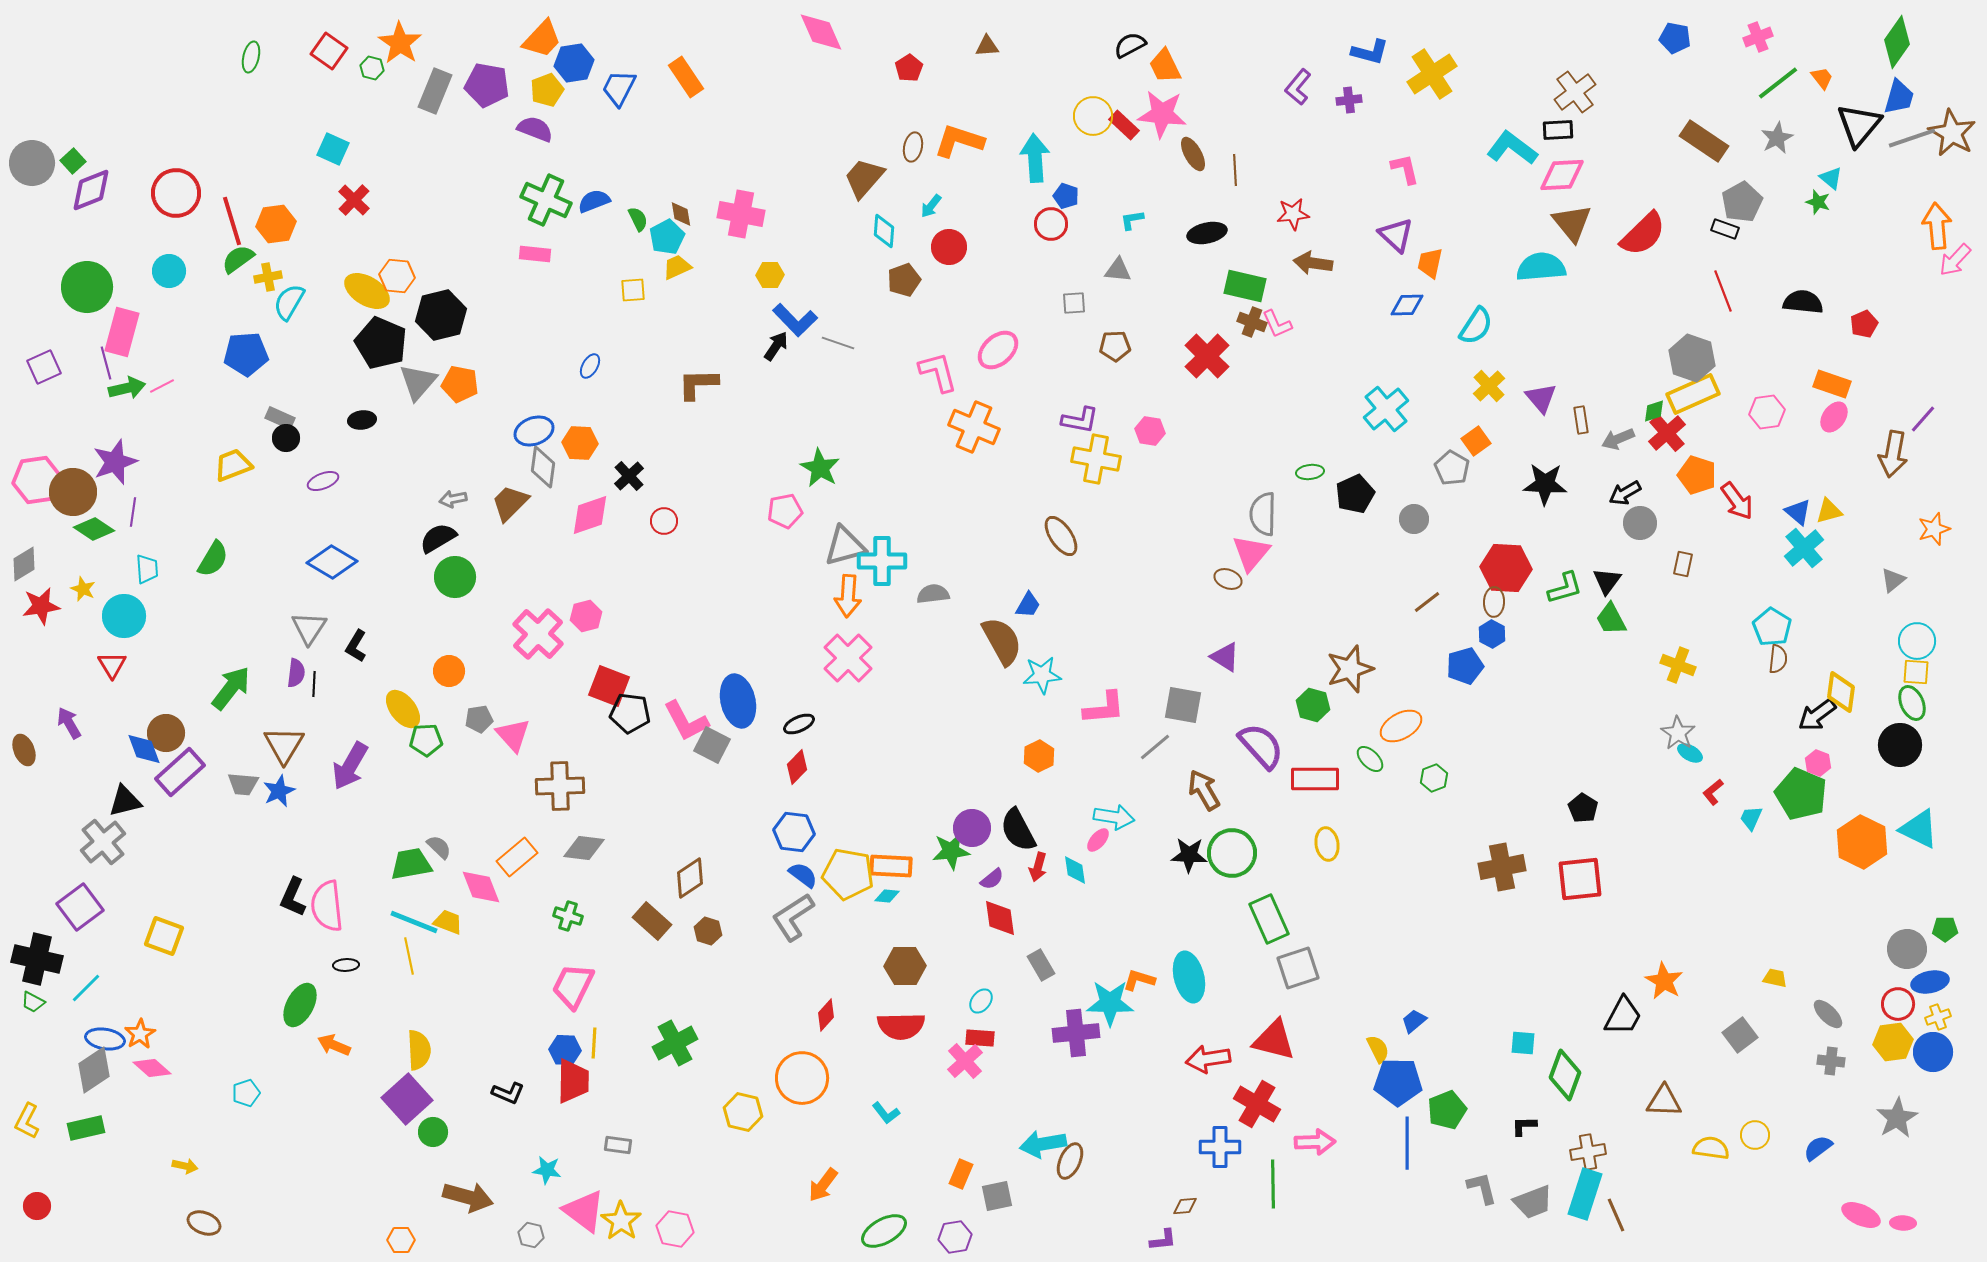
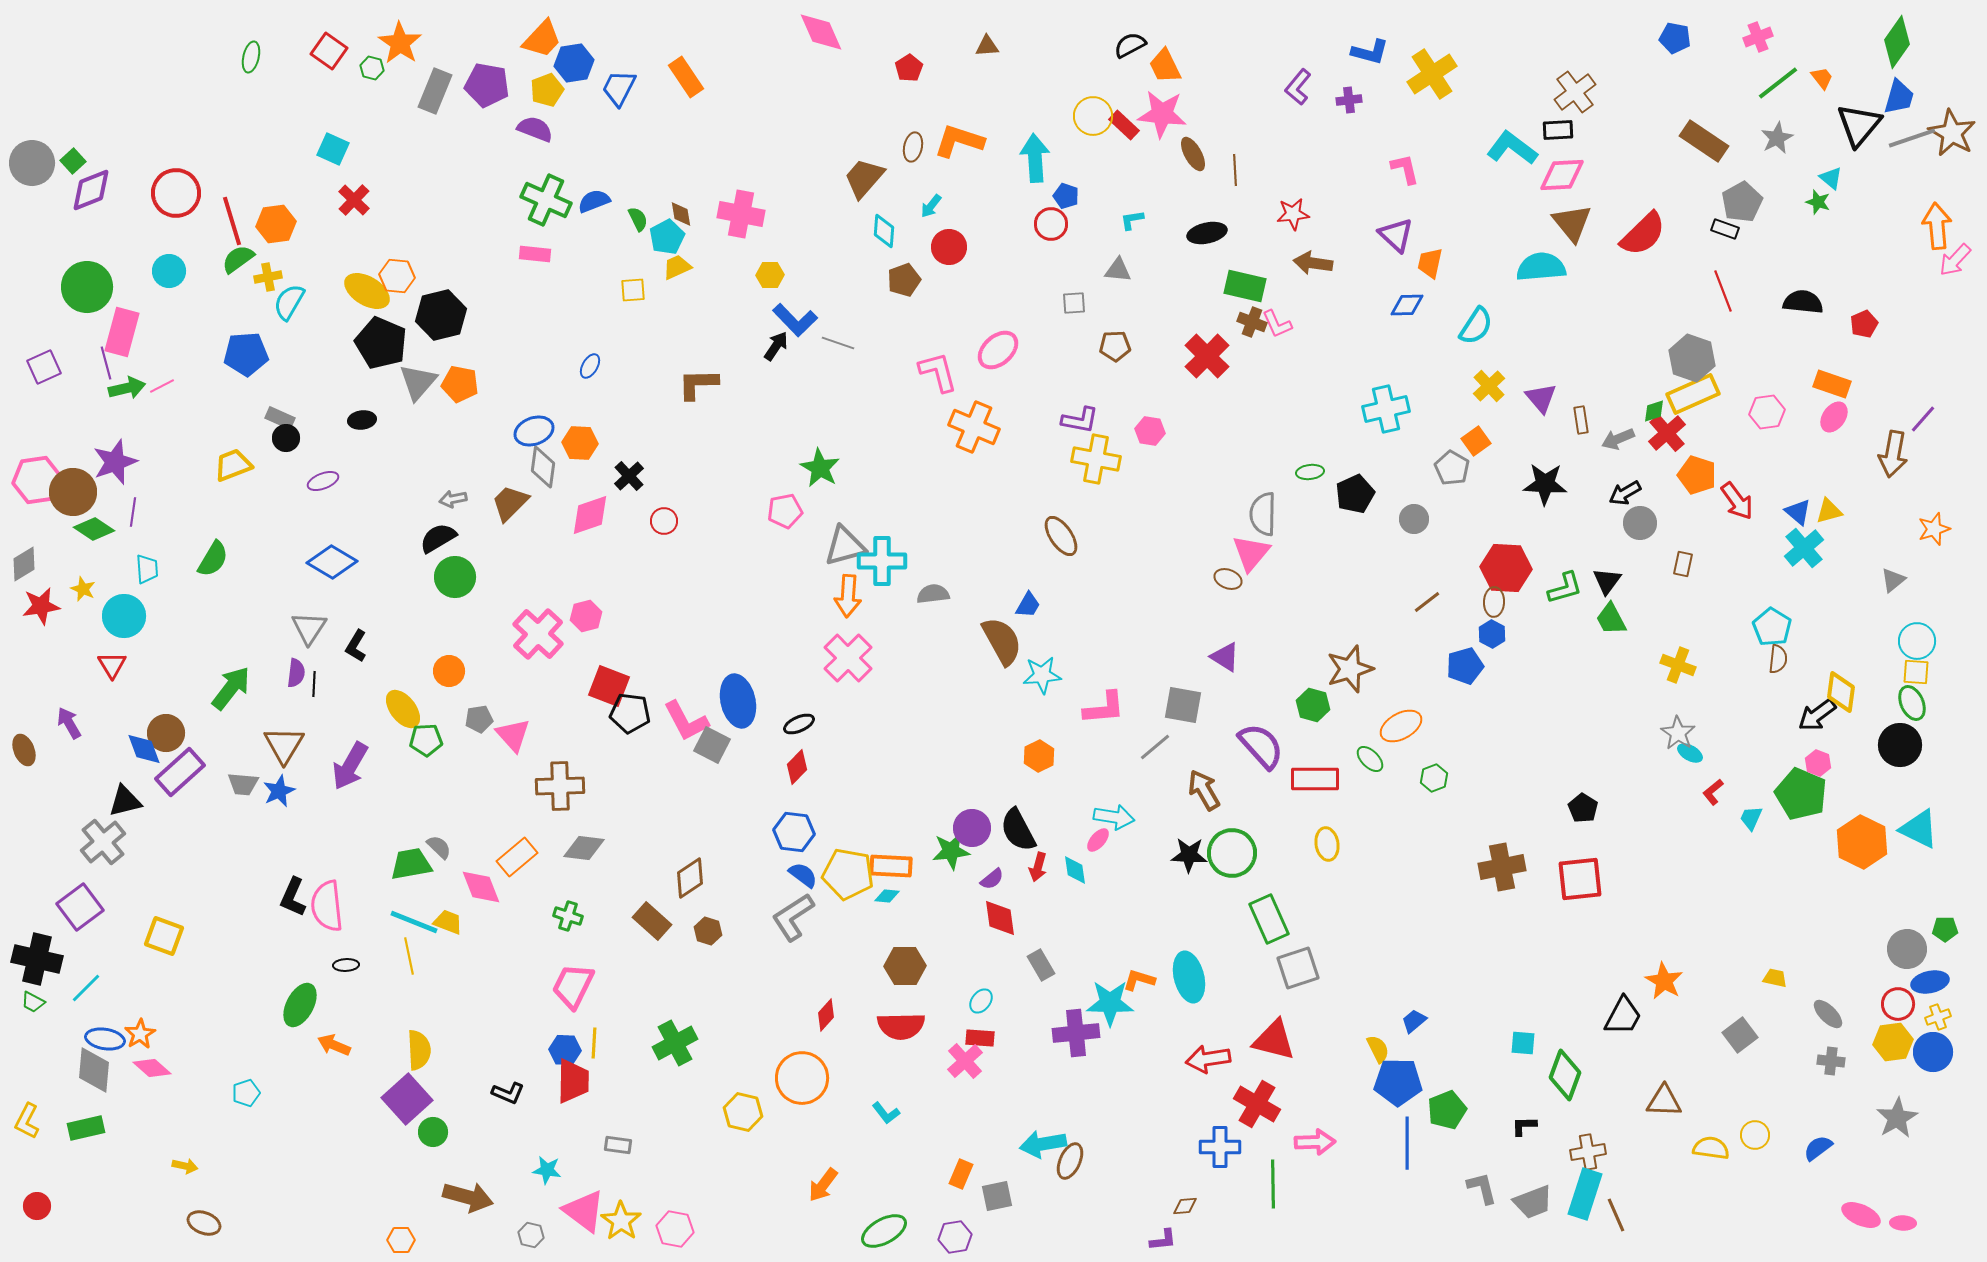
cyan cross at (1386, 409): rotated 27 degrees clockwise
gray diamond at (94, 1070): rotated 51 degrees counterclockwise
